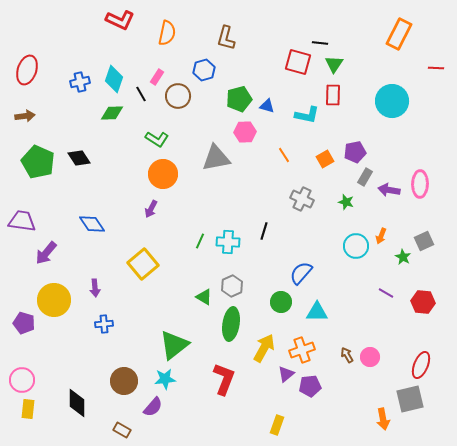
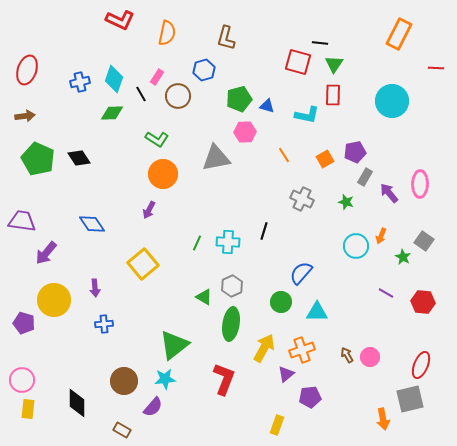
green pentagon at (38, 162): moved 3 px up
purple arrow at (389, 190): moved 3 px down; rotated 40 degrees clockwise
purple arrow at (151, 209): moved 2 px left, 1 px down
green line at (200, 241): moved 3 px left, 2 px down
gray square at (424, 241): rotated 30 degrees counterclockwise
purple pentagon at (310, 386): moved 11 px down
